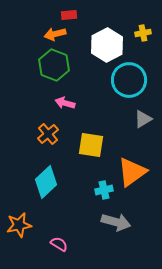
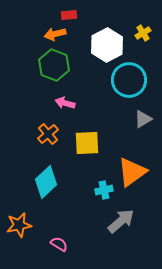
yellow cross: rotated 21 degrees counterclockwise
yellow square: moved 4 px left, 2 px up; rotated 12 degrees counterclockwise
gray arrow: moved 5 px right, 1 px up; rotated 56 degrees counterclockwise
